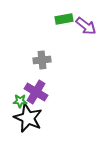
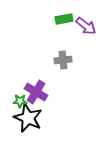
gray cross: moved 21 px right
